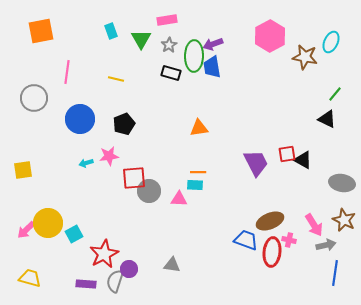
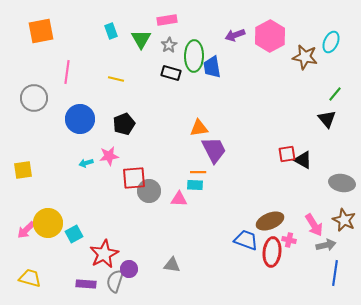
purple arrow at (213, 44): moved 22 px right, 9 px up
black triangle at (327, 119): rotated 24 degrees clockwise
purple trapezoid at (256, 163): moved 42 px left, 13 px up
